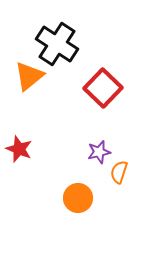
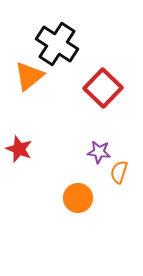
purple star: rotated 20 degrees clockwise
